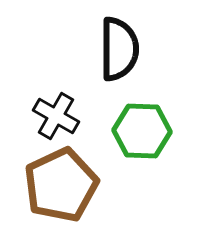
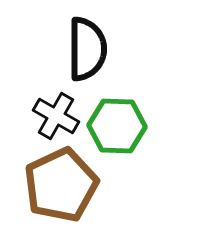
black semicircle: moved 32 px left
green hexagon: moved 25 px left, 5 px up
